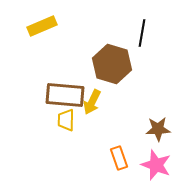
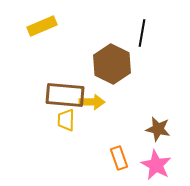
brown hexagon: rotated 9 degrees clockwise
yellow arrow: rotated 115 degrees counterclockwise
brown star: rotated 15 degrees clockwise
pink star: rotated 8 degrees clockwise
